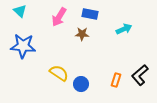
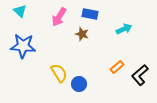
brown star: rotated 16 degrees clockwise
yellow semicircle: rotated 24 degrees clockwise
orange rectangle: moved 1 px right, 13 px up; rotated 32 degrees clockwise
blue circle: moved 2 px left
